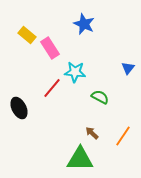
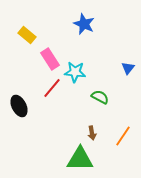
pink rectangle: moved 11 px down
black ellipse: moved 2 px up
brown arrow: rotated 144 degrees counterclockwise
